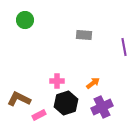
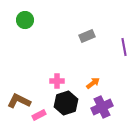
gray rectangle: moved 3 px right, 1 px down; rotated 28 degrees counterclockwise
brown L-shape: moved 2 px down
